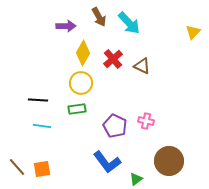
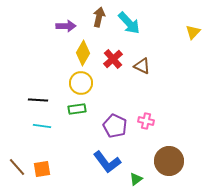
brown arrow: rotated 138 degrees counterclockwise
